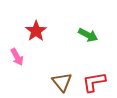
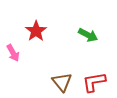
pink arrow: moved 4 px left, 4 px up
